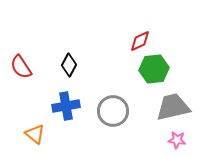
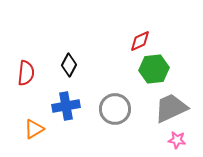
red semicircle: moved 5 px right, 6 px down; rotated 140 degrees counterclockwise
gray trapezoid: moved 2 px left, 1 px down; rotated 12 degrees counterclockwise
gray circle: moved 2 px right, 2 px up
orange triangle: moved 1 px left, 5 px up; rotated 50 degrees clockwise
